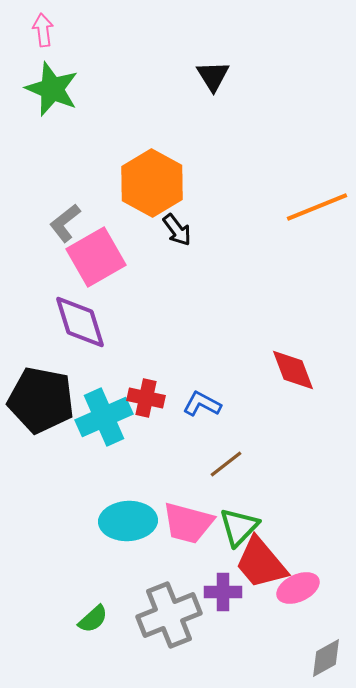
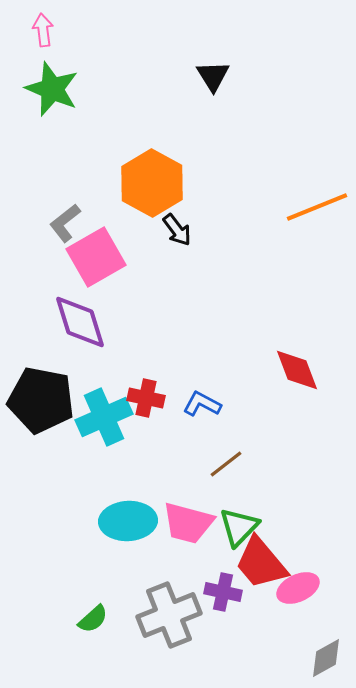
red diamond: moved 4 px right
purple cross: rotated 12 degrees clockwise
